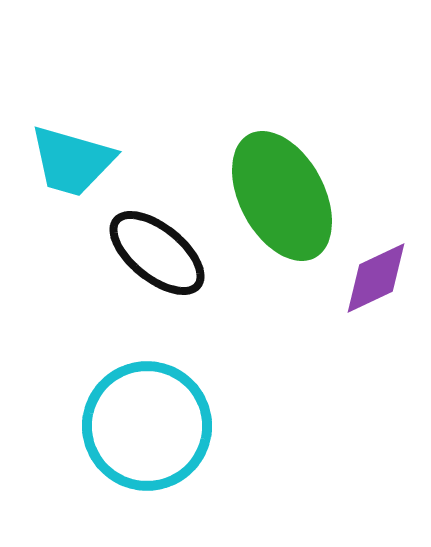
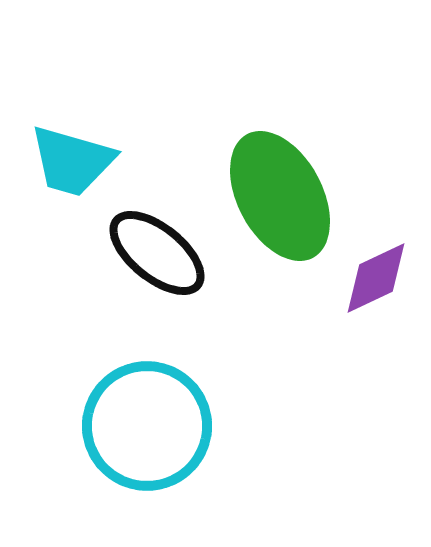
green ellipse: moved 2 px left
